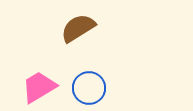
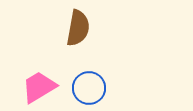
brown semicircle: rotated 132 degrees clockwise
